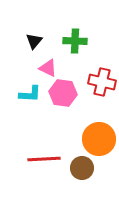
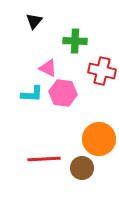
black triangle: moved 20 px up
red cross: moved 11 px up
cyan L-shape: moved 2 px right
